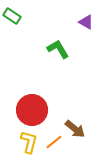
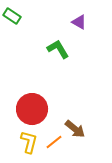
purple triangle: moved 7 px left
red circle: moved 1 px up
